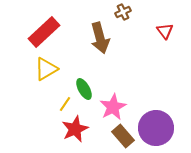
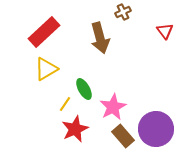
purple circle: moved 1 px down
